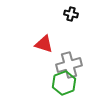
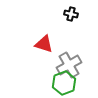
gray cross: rotated 15 degrees counterclockwise
